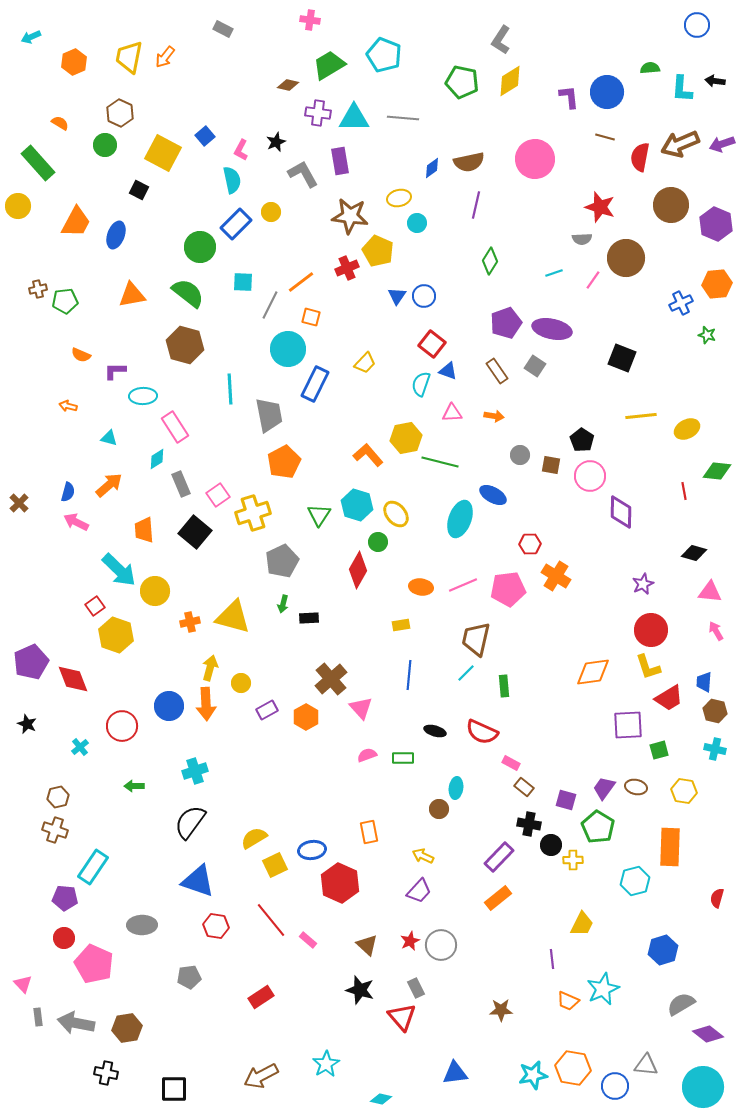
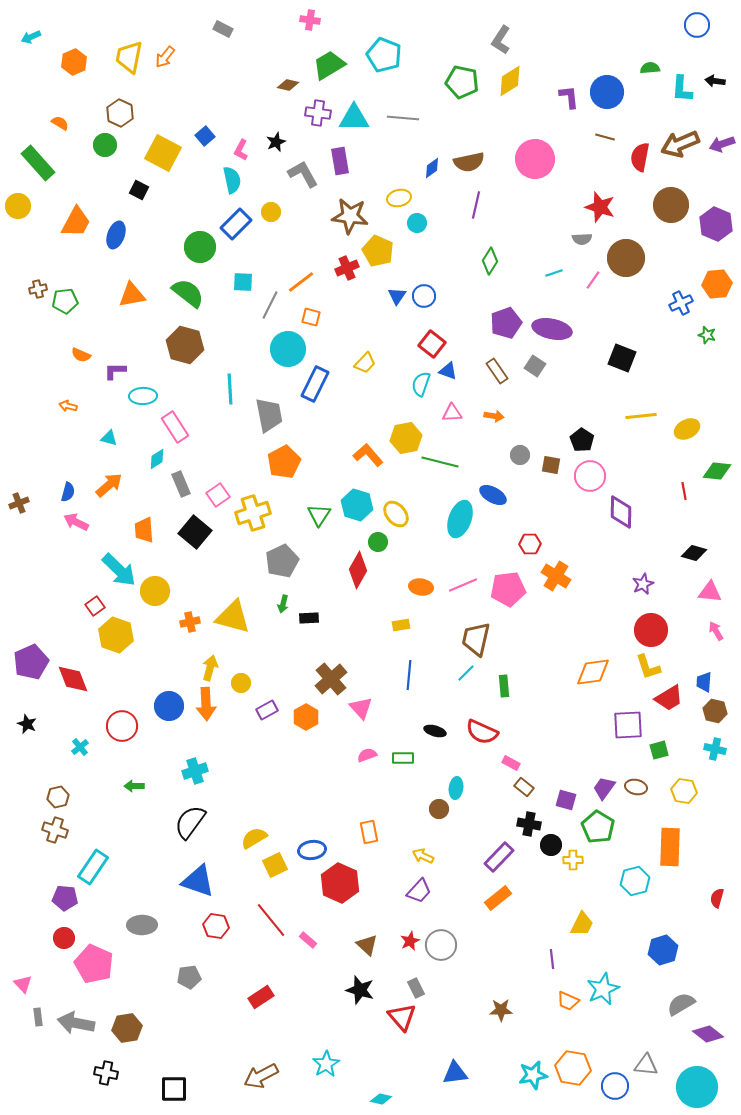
brown cross at (19, 503): rotated 24 degrees clockwise
cyan circle at (703, 1087): moved 6 px left
